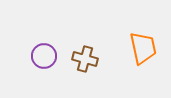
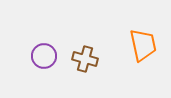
orange trapezoid: moved 3 px up
